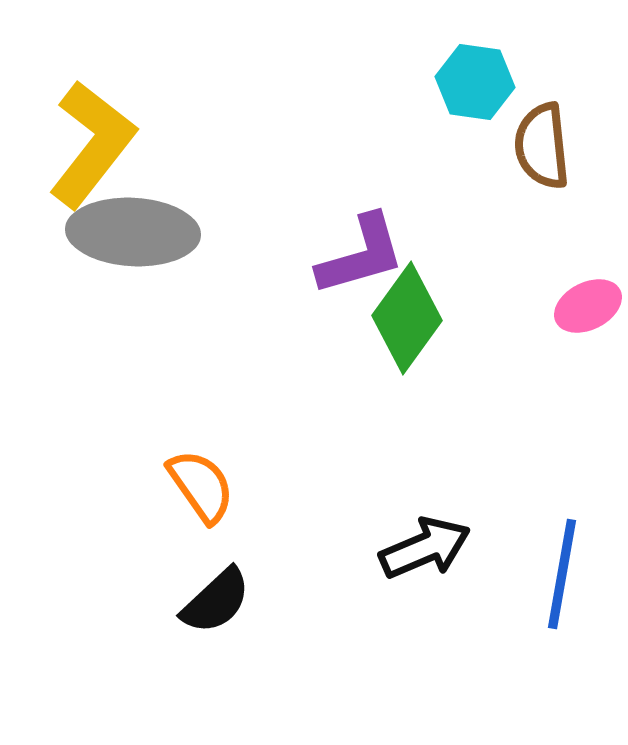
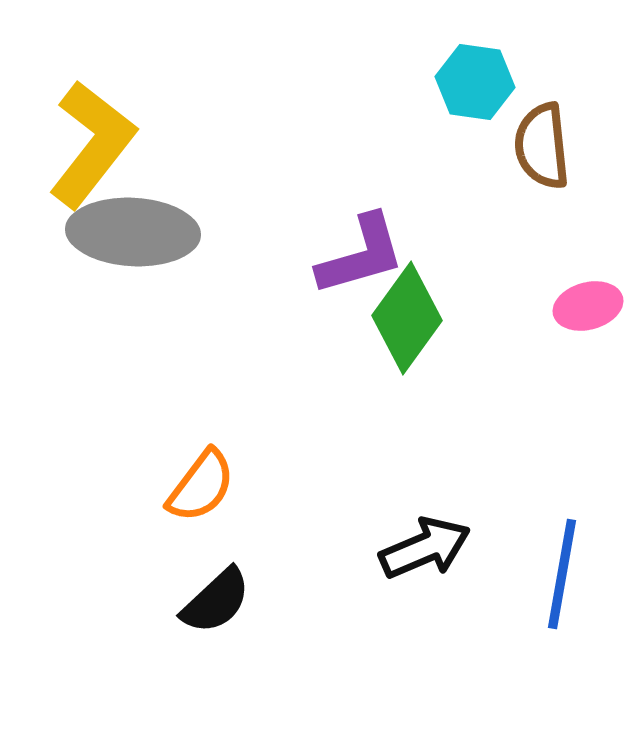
pink ellipse: rotated 12 degrees clockwise
orange semicircle: rotated 72 degrees clockwise
